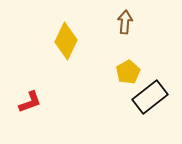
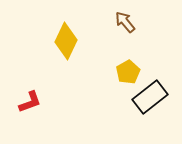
brown arrow: rotated 45 degrees counterclockwise
